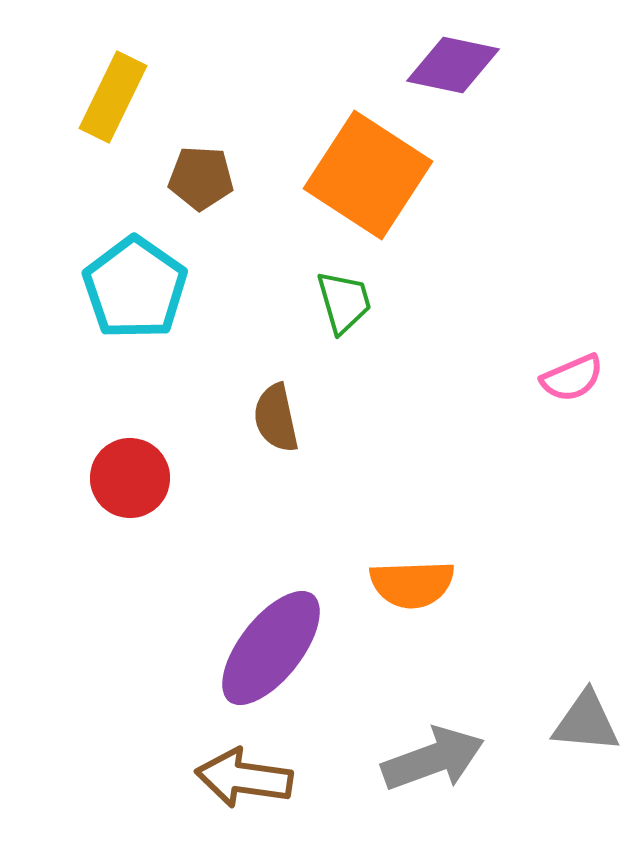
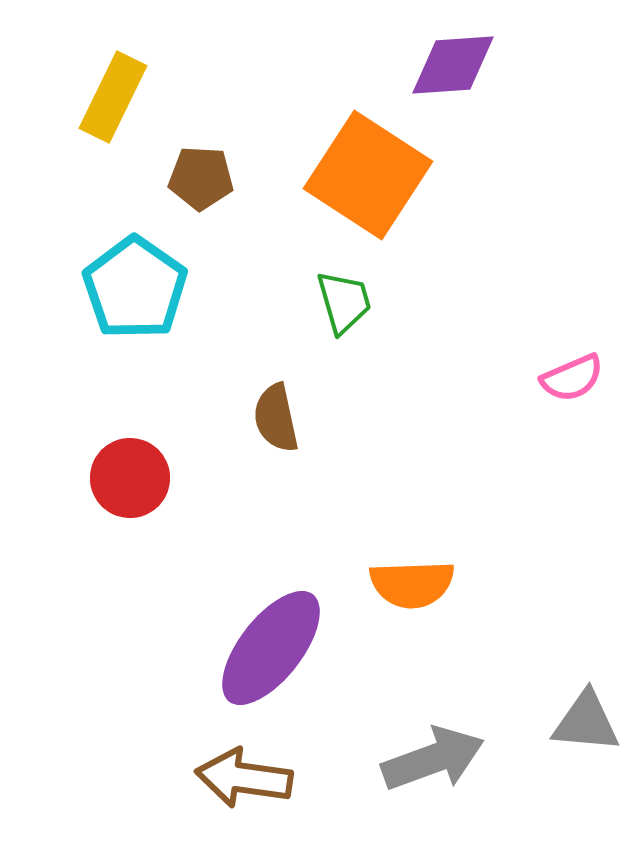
purple diamond: rotated 16 degrees counterclockwise
